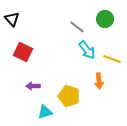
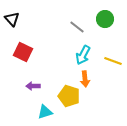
cyan arrow: moved 4 px left, 5 px down; rotated 66 degrees clockwise
yellow line: moved 1 px right, 2 px down
orange arrow: moved 14 px left, 2 px up
